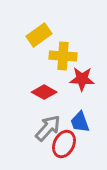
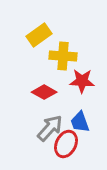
red star: moved 2 px down
gray arrow: moved 2 px right
red ellipse: moved 2 px right
